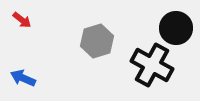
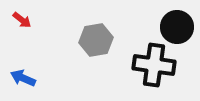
black circle: moved 1 px right, 1 px up
gray hexagon: moved 1 px left, 1 px up; rotated 8 degrees clockwise
black cross: moved 2 px right; rotated 21 degrees counterclockwise
